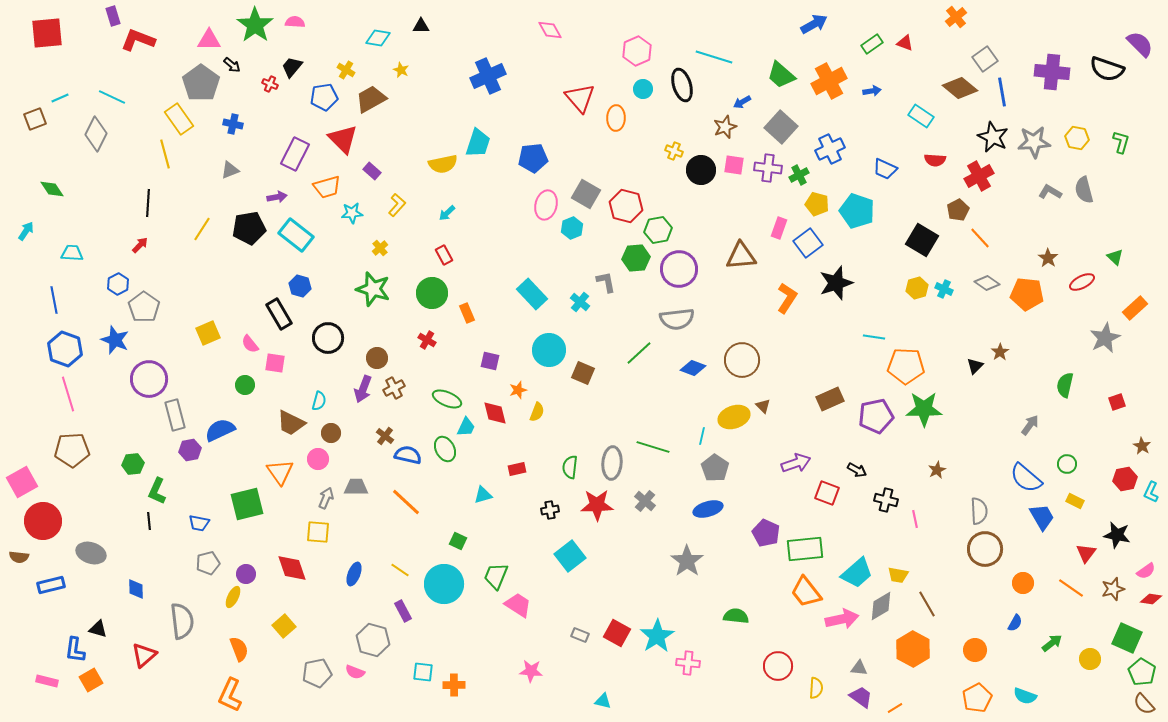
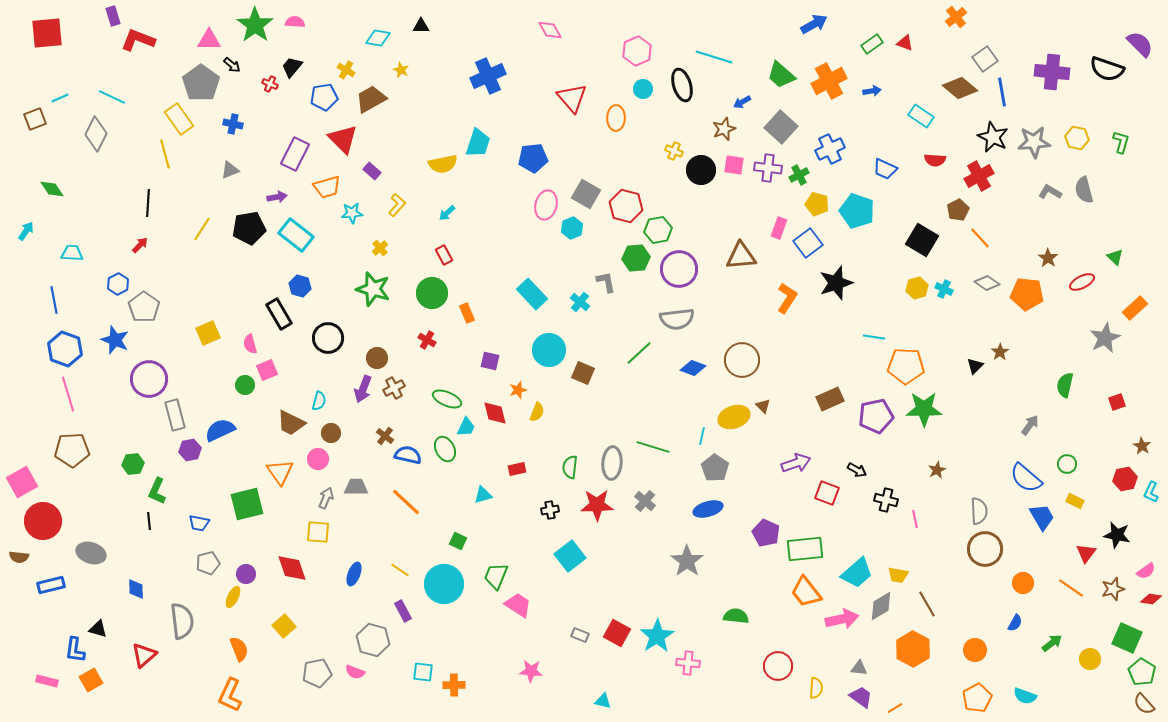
red triangle at (580, 98): moved 8 px left
brown star at (725, 127): moved 1 px left, 2 px down
pink semicircle at (250, 344): rotated 24 degrees clockwise
pink square at (275, 363): moved 8 px left, 7 px down; rotated 30 degrees counterclockwise
